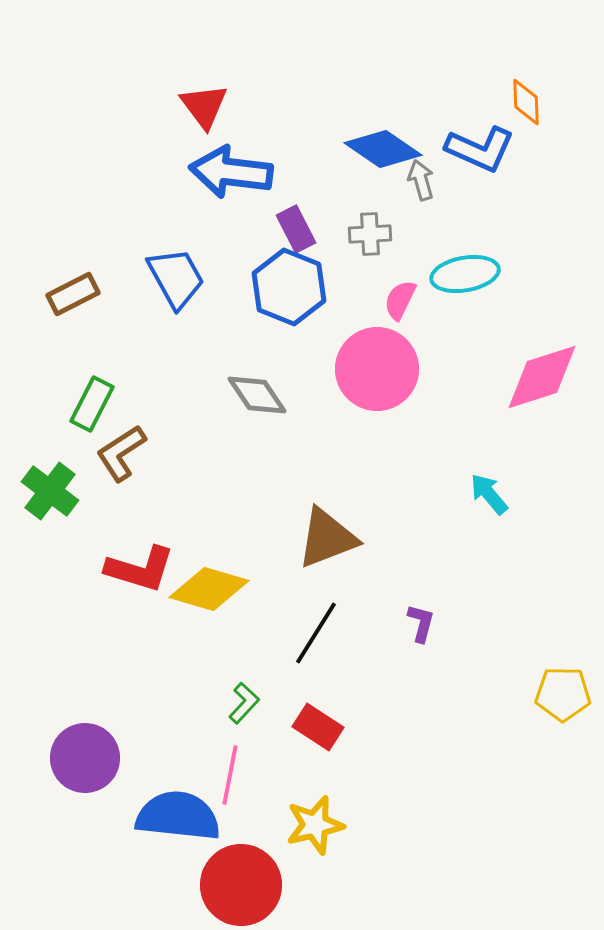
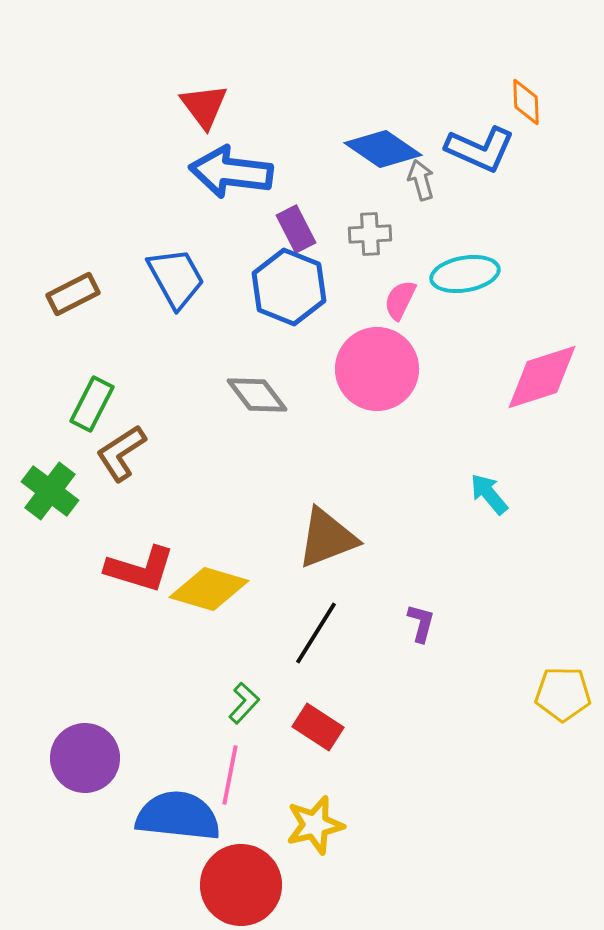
gray diamond: rotated 4 degrees counterclockwise
